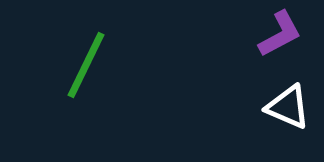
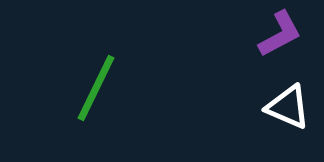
green line: moved 10 px right, 23 px down
